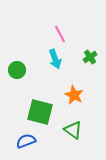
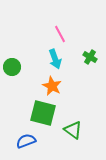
green cross: rotated 24 degrees counterclockwise
green circle: moved 5 px left, 3 px up
orange star: moved 22 px left, 9 px up
green square: moved 3 px right, 1 px down
